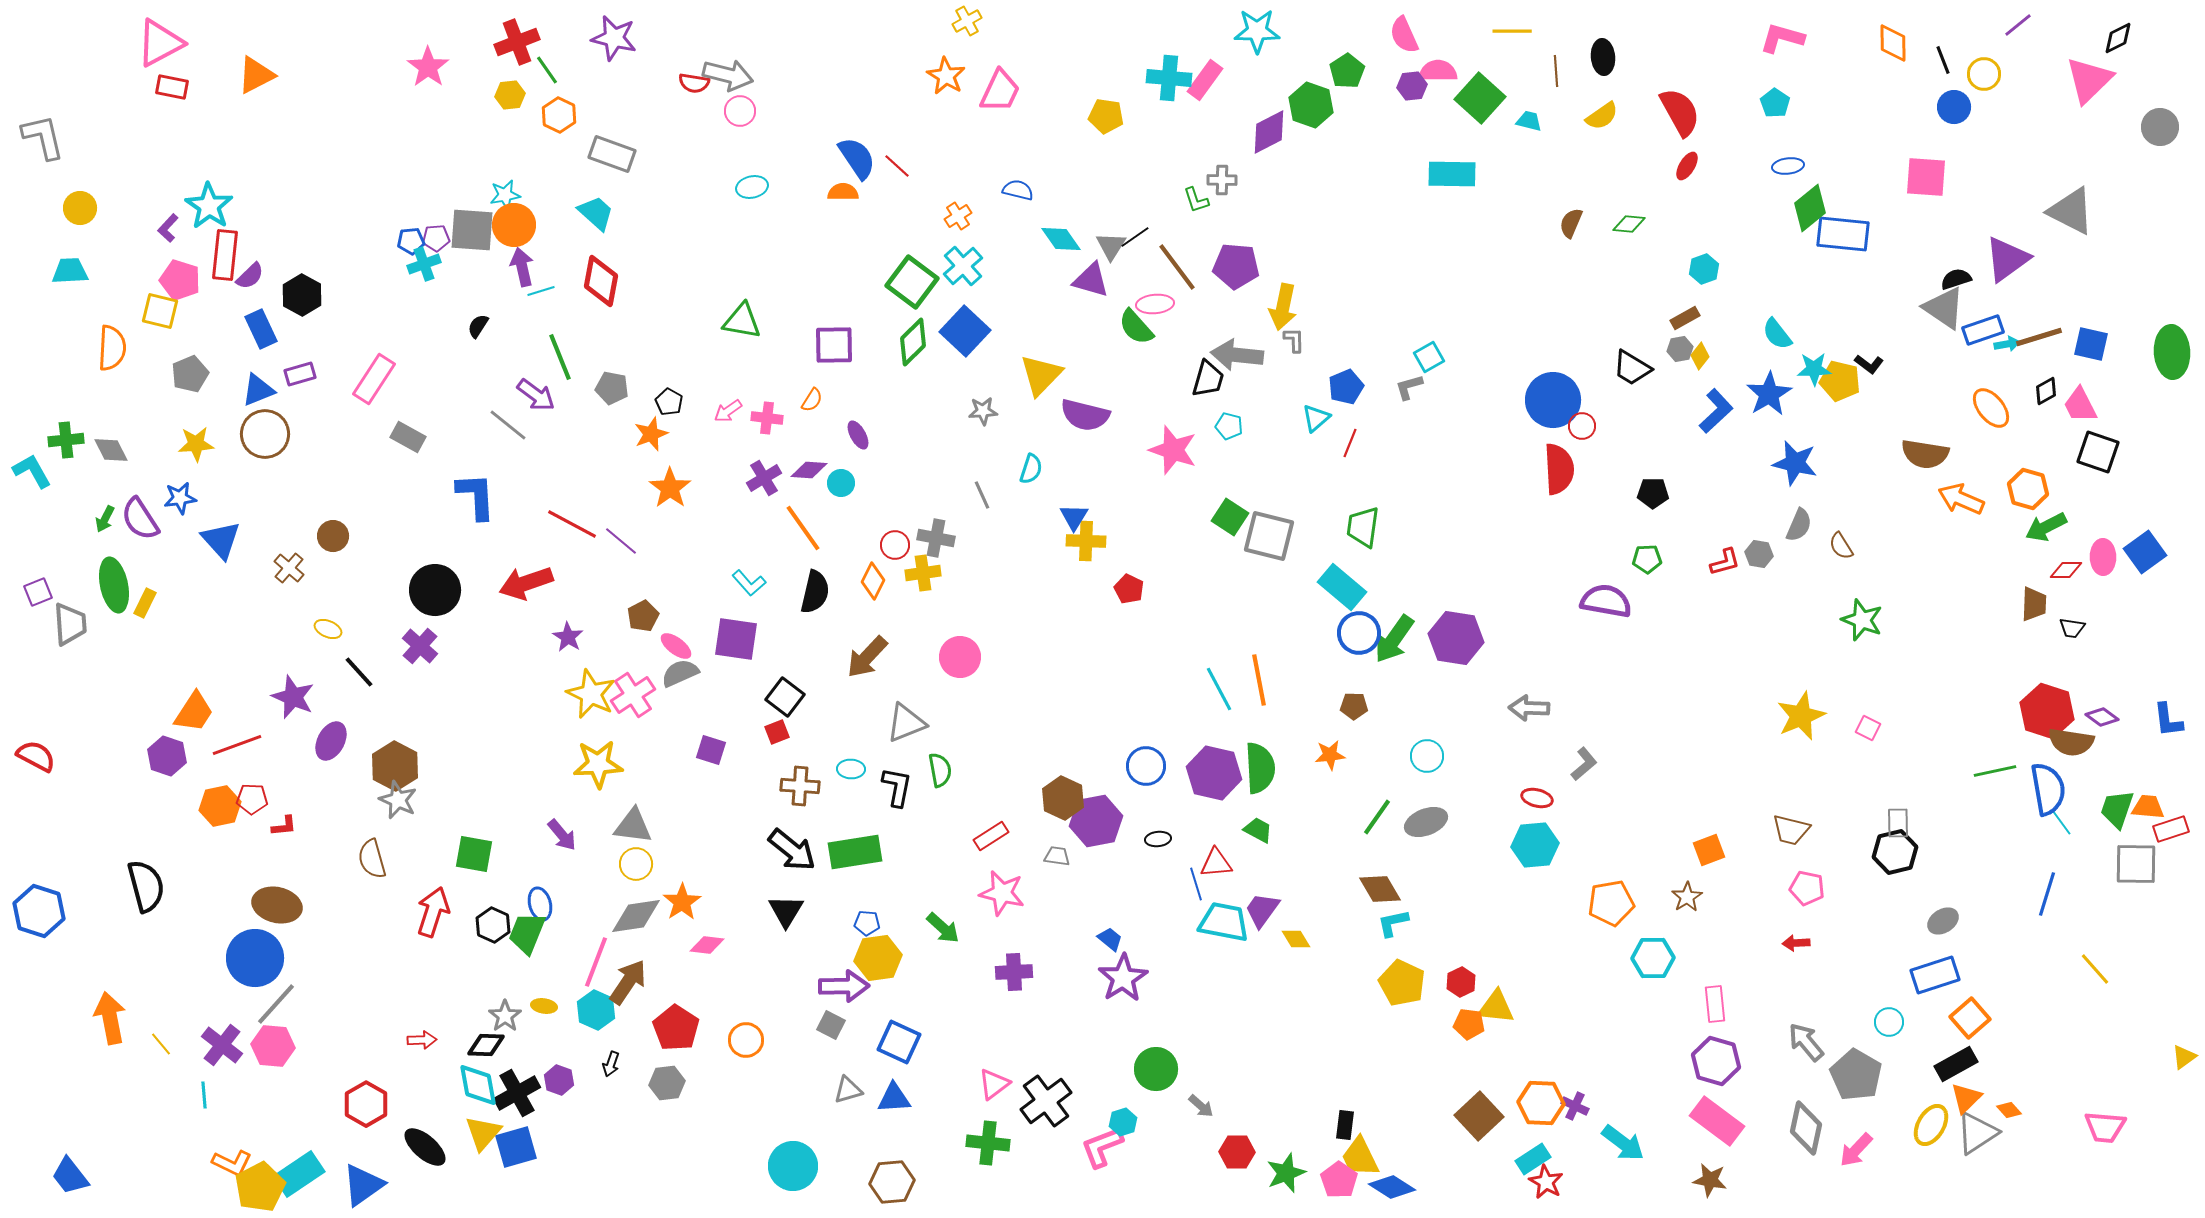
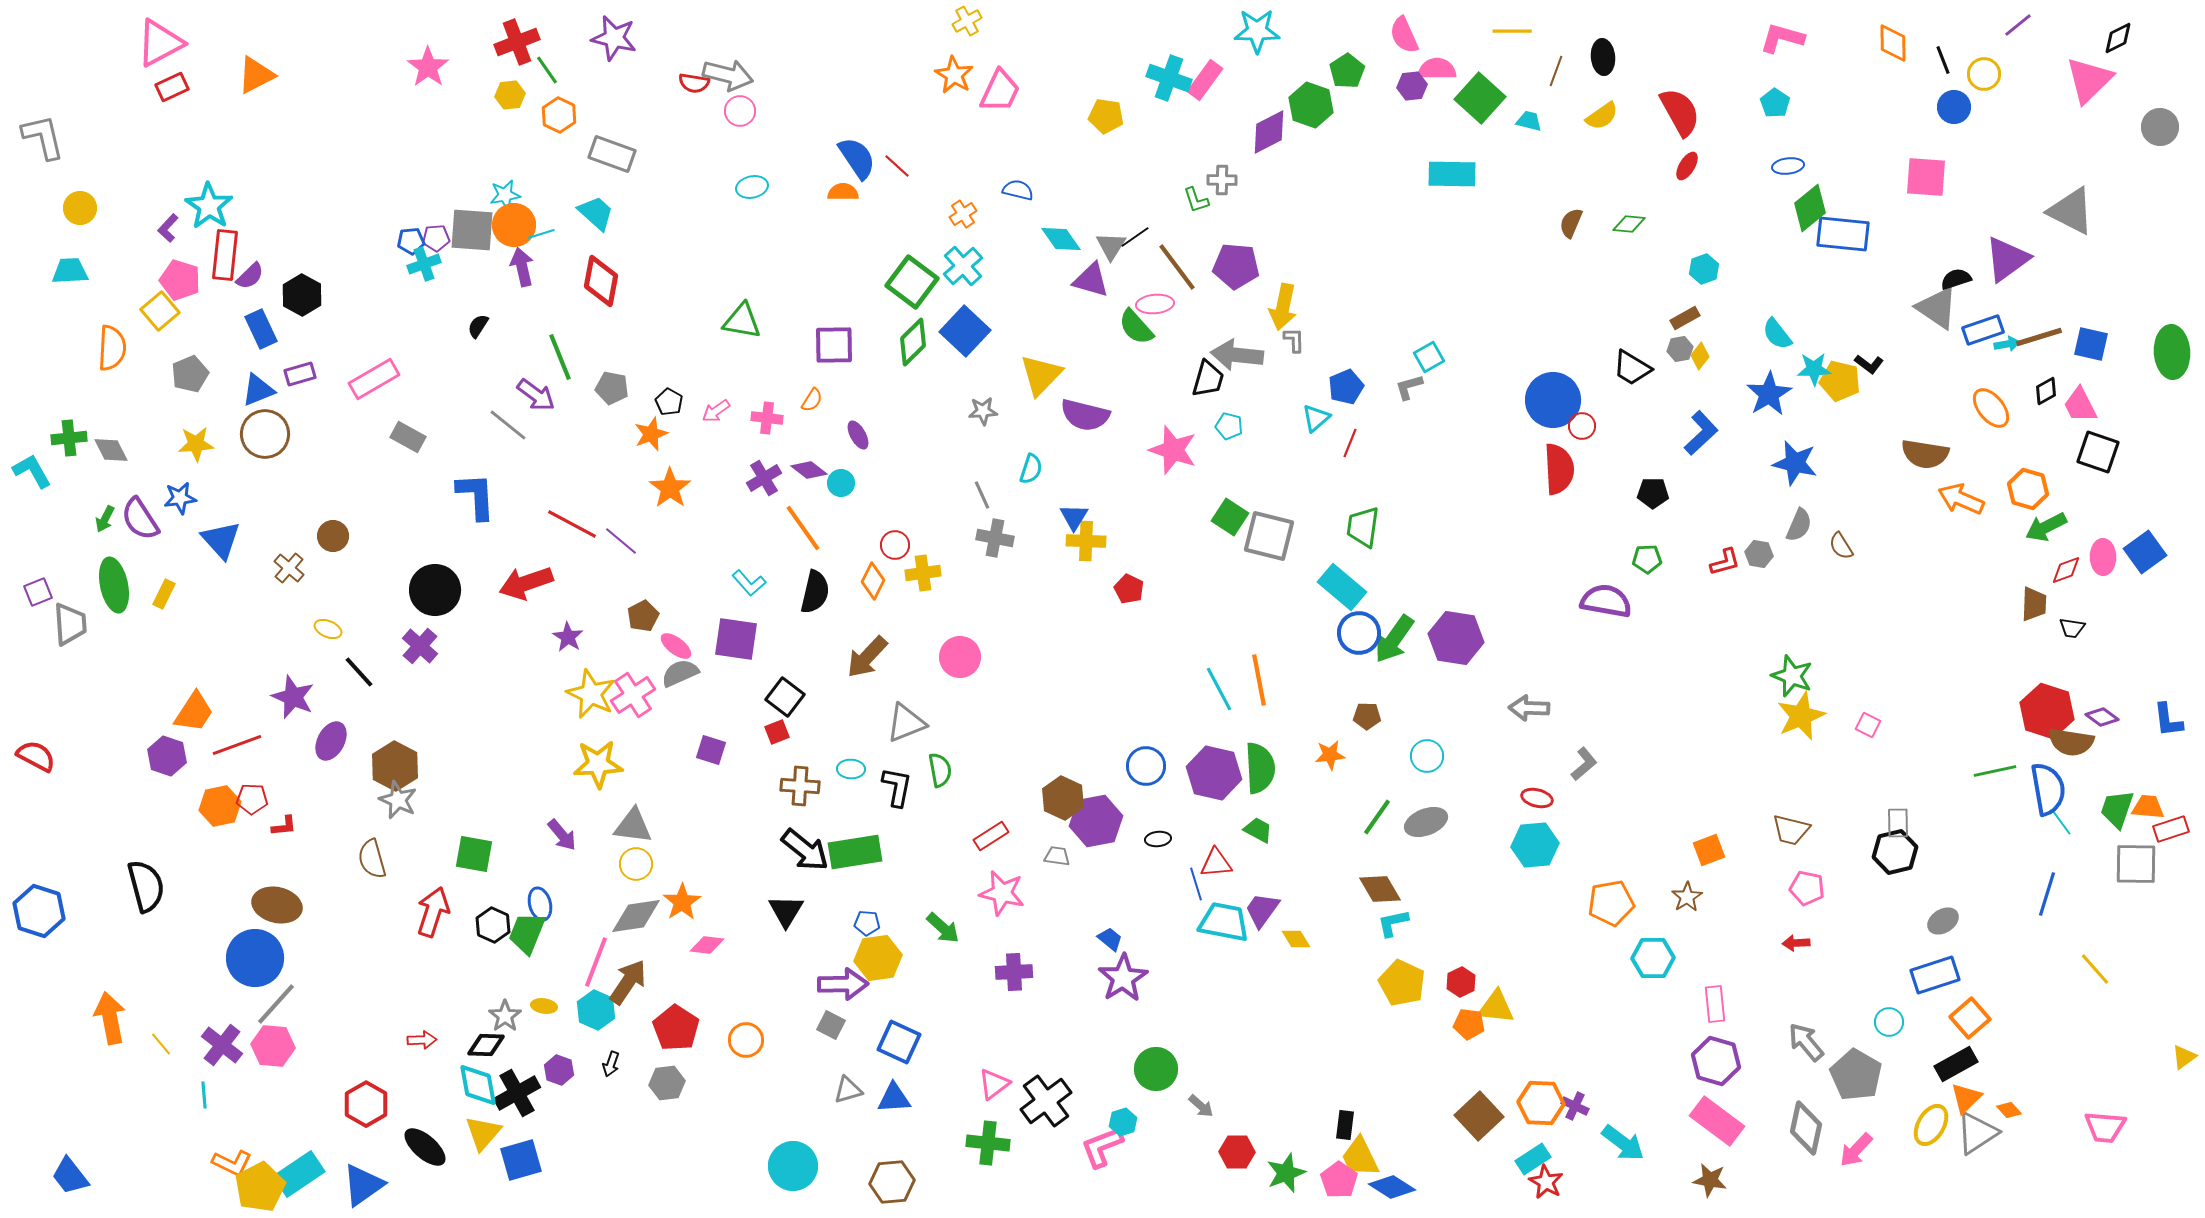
pink semicircle at (1438, 71): moved 1 px left, 2 px up
brown line at (1556, 71): rotated 24 degrees clockwise
orange star at (946, 76): moved 8 px right, 1 px up
cyan cross at (1169, 78): rotated 15 degrees clockwise
red rectangle at (172, 87): rotated 36 degrees counterclockwise
orange cross at (958, 216): moved 5 px right, 2 px up
cyan line at (541, 291): moved 57 px up
gray triangle at (1944, 308): moved 7 px left
yellow square at (160, 311): rotated 36 degrees clockwise
pink rectangle at (374, 379): rotated 27 degrees clockwise
pink arrow at (728, 411): moved 12 px left
blue L-shape at (1716, 411): moved 15 px left, 22 px down
green cross at (66, 440): moved 3 px right, 2 px up
purple diamond at (809, 470): rotated 33 degrees clockwise
gray cross at (936, 538): moved 59 px right
red diamond at (2066, 570): rotated 20 degrees counterclockwise
yellow rectangle at (145, 603): moved 19 px right, 9 px up
green star at (1862, 620): moved 70 px left, 56 px down
brown pentagon at (1354, 706): moved 13 px right, 10 px down
pink square at (1868, 728): moved 3 px up
black arrow at (792, 850): moved 13 px right
purple arrow at (844, 986): moved 1 px left, 2 px up
purple hexagon at (559, 1080): moved 10 px up
blue square at (516, 1147): moved 5 px right, 13 px down
